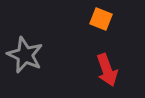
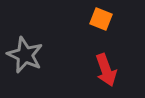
red arrow: moved 1 px left
